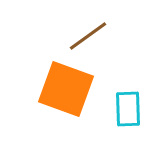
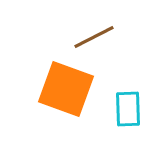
brown line: moved 6 px right, 1 px down; rotated 9 degrees clockwise
